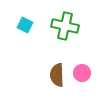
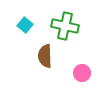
cyan square: rotated 14 degrees clockwise
brown semicircle: moved 12 px left, 19 px up
